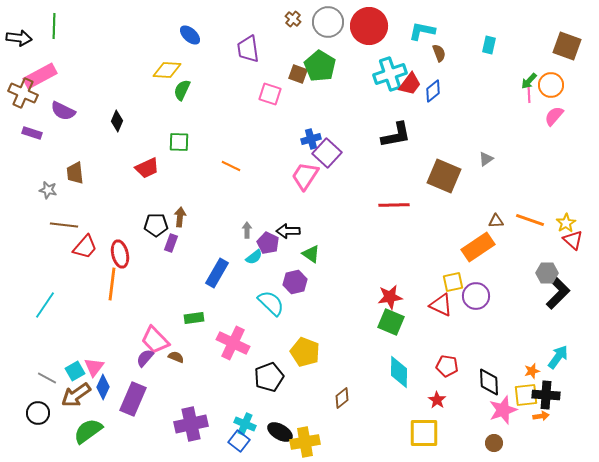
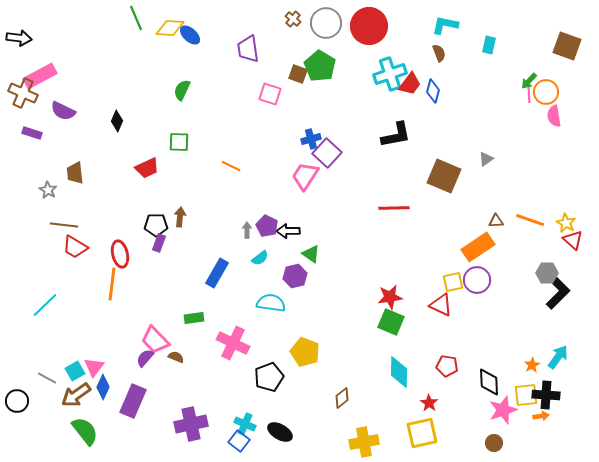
gray circle at (328, 22): moved 2 px left, 1 px down
green line at (54, 26): moved 82 px right, 8 px up; rotated 25 degrees counterclockwise
cyan L-shape at (422, 31): moved 23 px right, 6 px up
yellow diamond at (167, 70): moved 3 px right, 42 px up
orange circle at (551, 85): moved 5 px left, 7 px down
blue diamond at (433, 91): rotated 35 degrees counterclockwise
pink semicircle at (554, 116): rotated 50 degrees counterclockwise
gray star at (48, 190): rotated 18 degrees clockwise
red line at (394, 205): moved 3 px down
yellow star at (566, 223): rotated 12 degrees counterclockwise
purple rectangle at (171, 243): moved 12 px left
purple pentagon at (268, 243): moved 1 px left, 17 px up
red trapezoid at (85, 247): moved 10 px left; rotated 80 degrees clockwise
cyan semicircle at (254, 257): moved 6 px right, 1 px down
purple hexagon at (295, 282): moved 6 px up
purple circle at (476, 296): moved 1 px right, 16 px up
cyan semicircle at (271, 303): rotated 36 degrees counterclockwise
cyan line at (45, 305): rotated 12 degrees clockwise
orange star at (532, 371): moved 6 px up; rotated 14 degrees counterclockwise
purple rectangle at (133, 399): moved 2 px down
red star at (437, 400): moved 8 px left, 3 px down
black circle at (38, 413): moved 21 px left, 12 px up
green semicircle at (88, 431): moved 3 px left; rotated 88 degrees clockwise
yellow square at (424, 433): moved 2 px left; rotated 12 degrees counterclockwise
yellow cross at (305, 442): moved 59 px right
